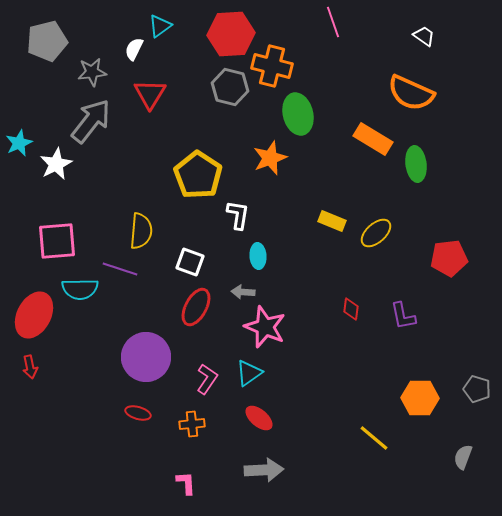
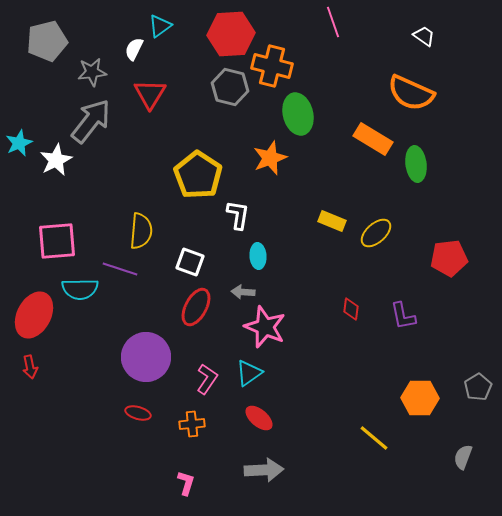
white star at (56, 164): moved 4 px up
gray pentagon at (477, 389): moved 1 px right, 2 px up; rotated 24 degrees clockwise
pink L-shape at (186, 483): rotated 20 degrees clockwise
